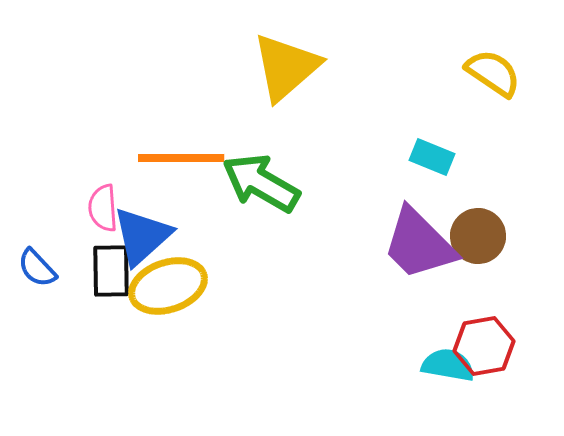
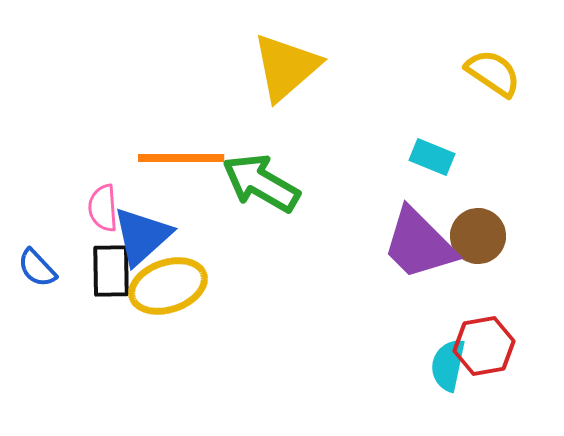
cyan semicircle: rotated 88 degrees counterclockwise
